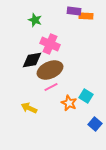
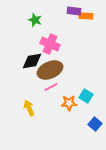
black diamond: moved 1 px down
orange star: rotated 28 degrees counterclockwise
yellow arrow: rotated 42 degrees clockwise
